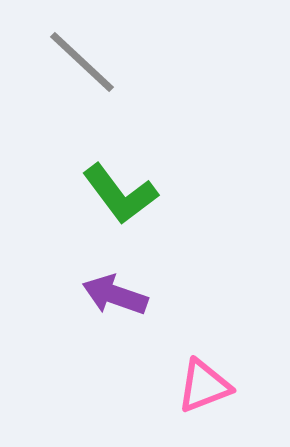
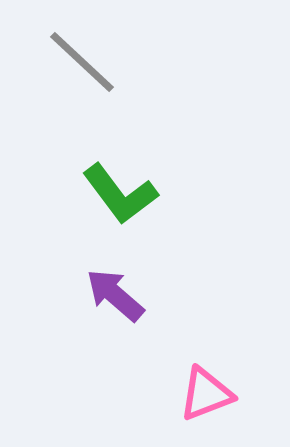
purple arrow: rotated 22 degrees clockwise
pink triangle: moved 2 px right, 8 px down
